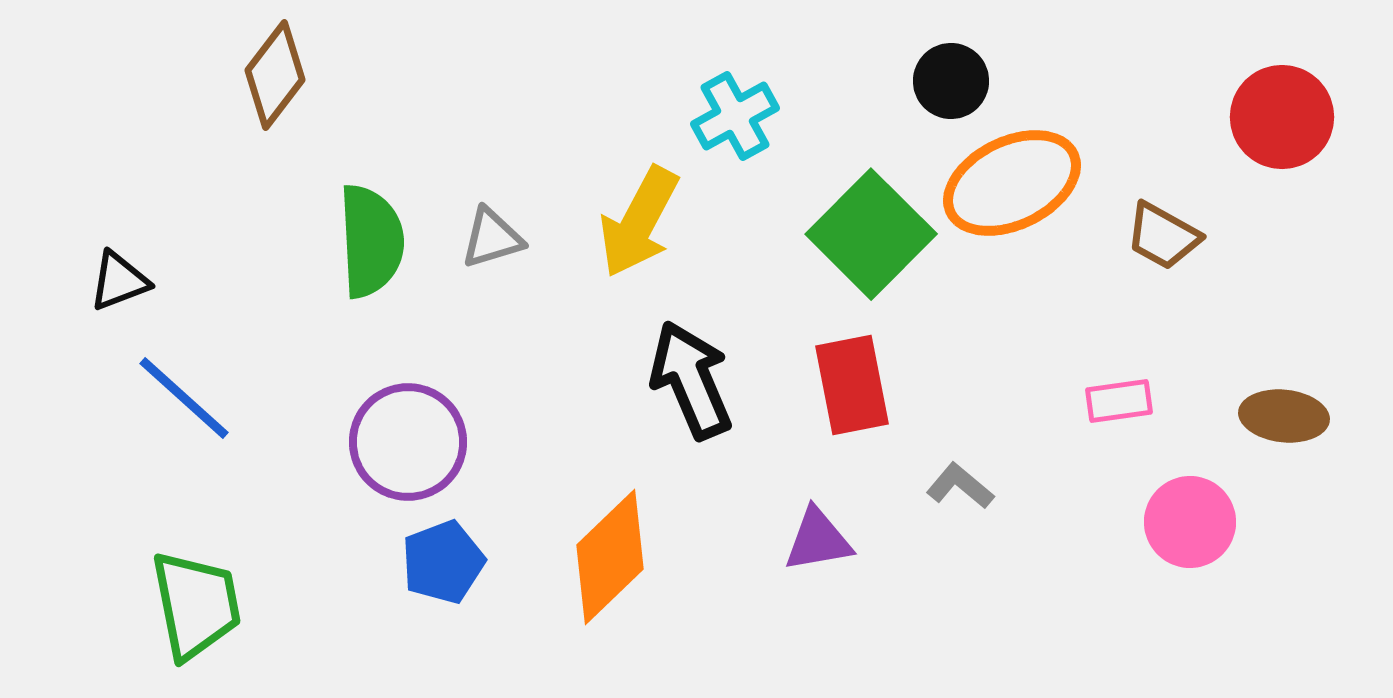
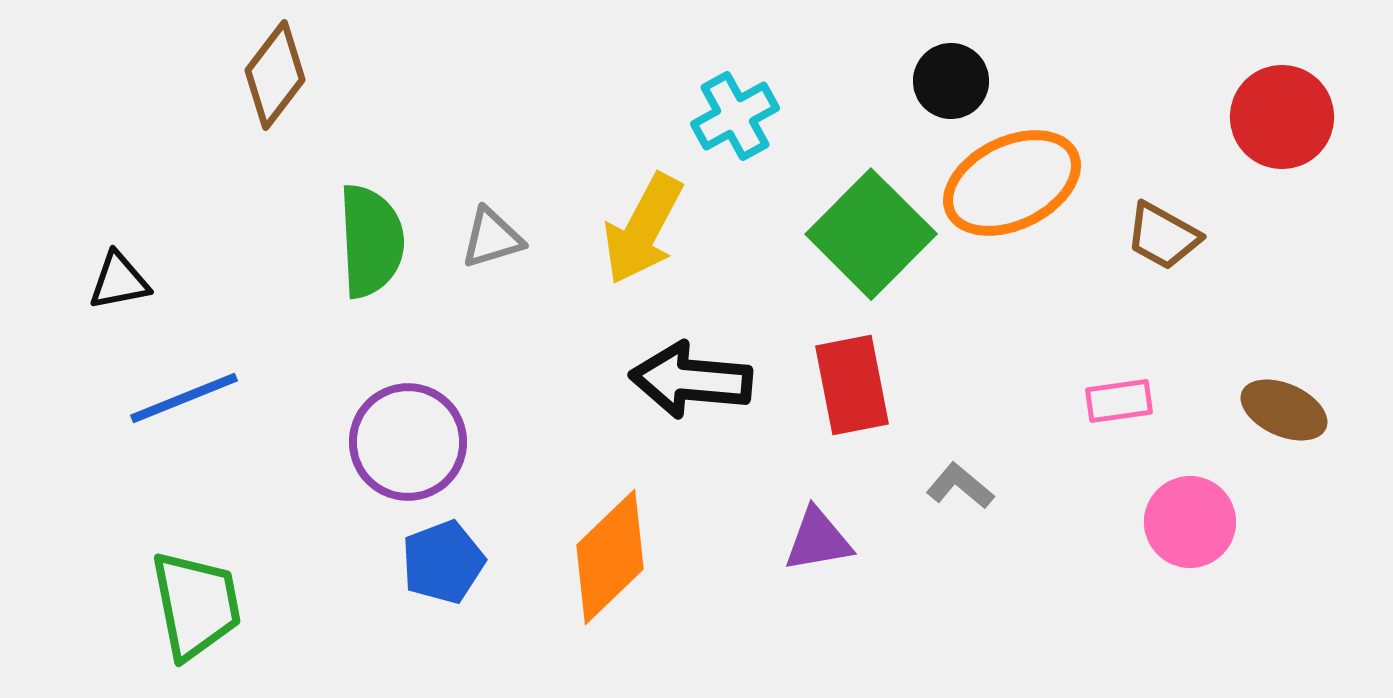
yellow arrow: moved 4 px right, 7 px down
black triangle: rotated 10 degrees clockwise
black arrow: rotated 62 degrees counterclockwise
blue line: rotated 64 degrees counterclockwise
brown ellipse: moved 6 px up; rotated 18 degrees clockwise
